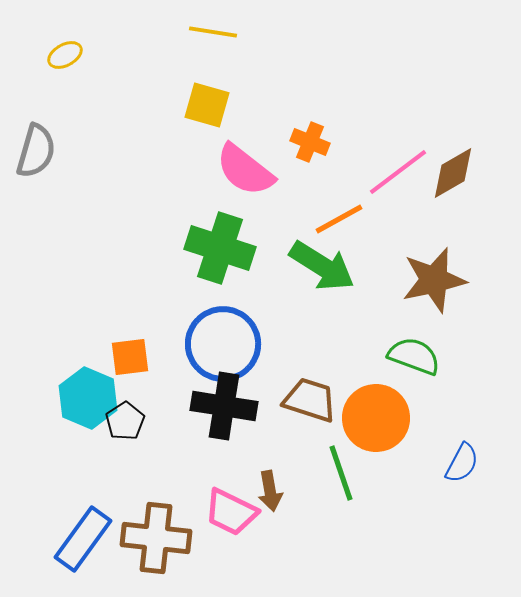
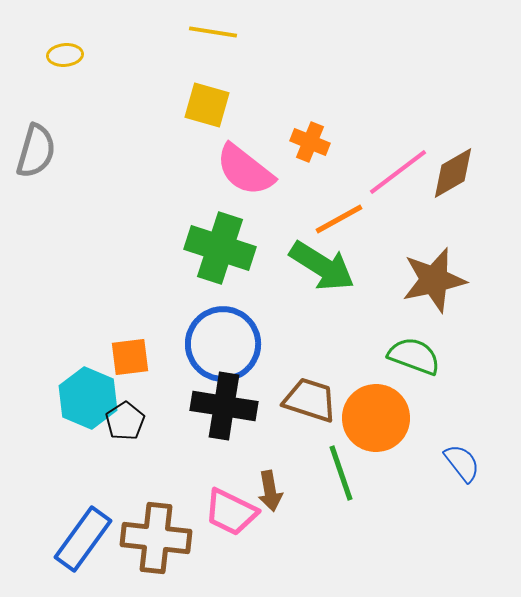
yellow ellipse: rotated 24 degrees clockwise
blue semicircle: rotated 66 degrees counterclockwise
